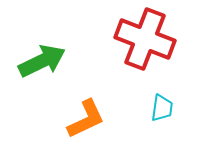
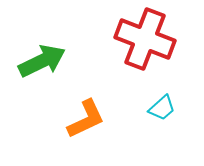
cyan trapezoid: rotated 40 degrees clockwise
